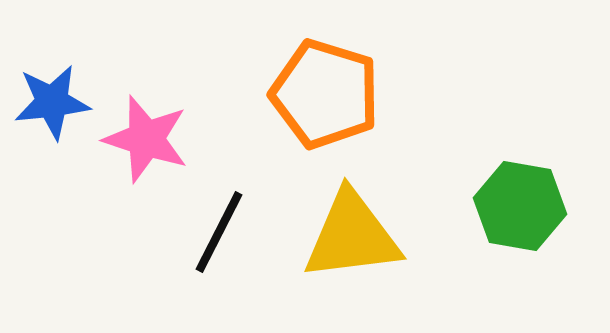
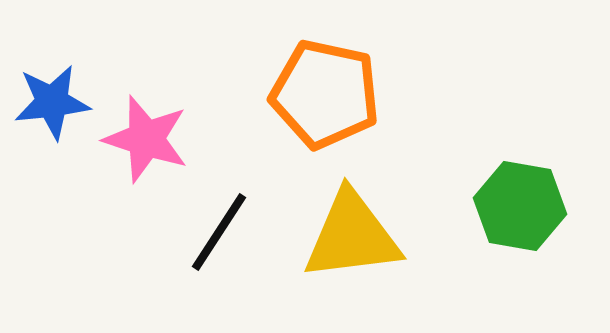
orange pentagon: rotated 5 degrees counterclockwise
black line: rotated 6 degrees clockwise
